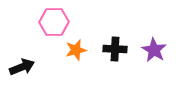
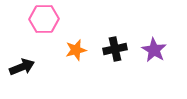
pink hexagon: moved 10 px left, 3 px up
black cross: rotated 15 degrees counterclockwise
